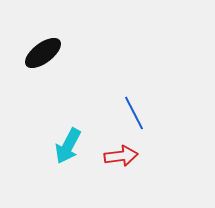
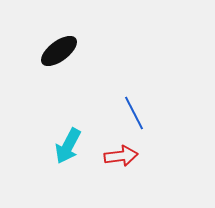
black ellipse: moved 16 px right, 2 px up
